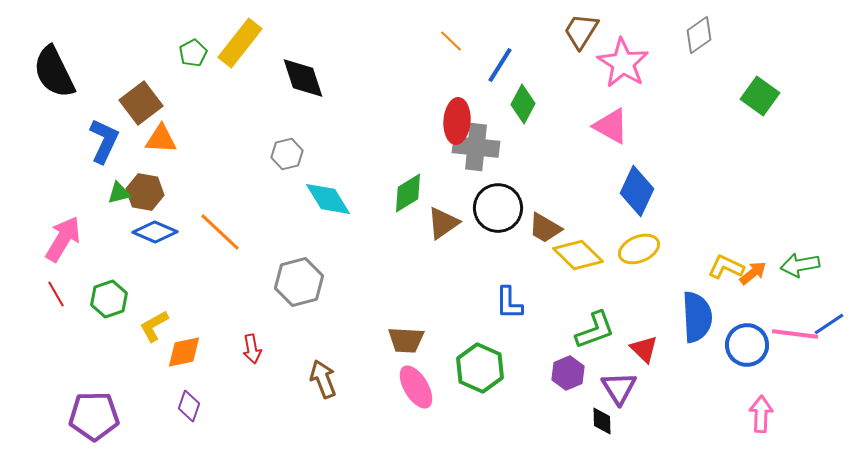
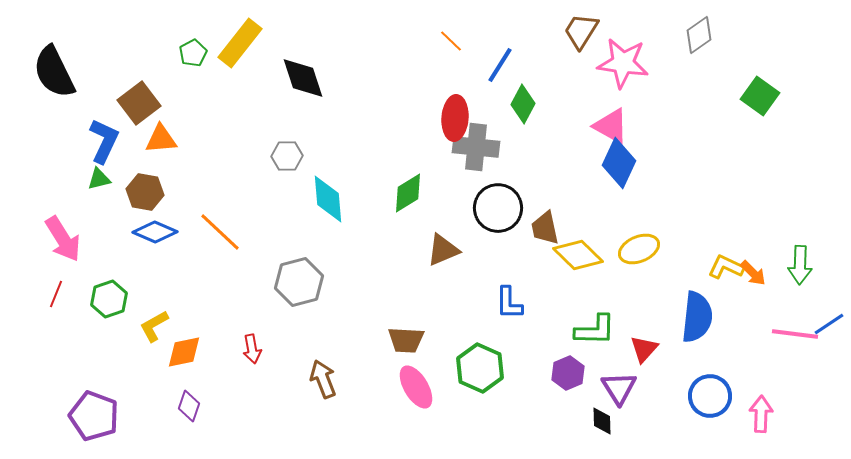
pink star at (623, 63): rotated 24 degrees counterclockwise
brown square at (141, 103): moved 2 px left
red ellipse at (457, 121): moved 2 px left, 3 px up
orange triangle at (161, 139): rotated 8 degrees counterclockwise
gray hexagon at (287, 154): moved 2 px down; rotated 12 degrees clockwise
blue diamond at (637, 191): moved 18 px left, 28 px up
green triangle at (119, 193): moved 20 px left, 14 px up
cyan diamond at (328, 199): rotated 27 degrees clockwise
brown triangle at (443, 223): moved 27 px down; rotated 12 degrees clockwise
brown trapezoid at (545, 228): rotated 48 degrees clockwise
pink arrow at (63, 239): rotated 117 degrees clockwise
green arrow at (800, 265): rotated 78 degrees counterclockwise
orange arrow at (753, 273): rotated 84 degrees clockwise
red line at (56, 294): rotated 52 degrees clockwise
blue semicircle at (697, 317): rotated 9 degrees clockwise
green L-shape at (595, 330): rotated 21 degrees clockwise
blue circle at (747, 345): moved 37 px left, 51 px down
red triangle at (644, 349): rotated 28 degrees clockwise
purple pentagon at (94, 416): rotated 21 degrees clockwise
